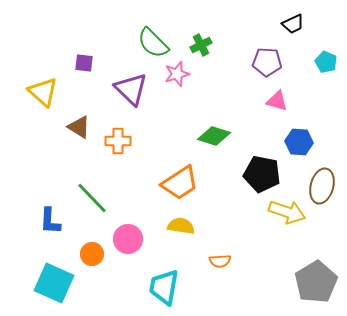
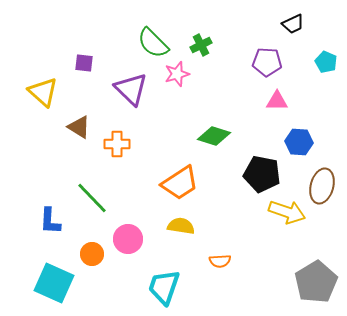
pink triangle: rotated 15 degrees counterclockwise
orange cross: moved 1 px left, 3 px down
cyan trapezoid: rotated 9 degrees clockwise
